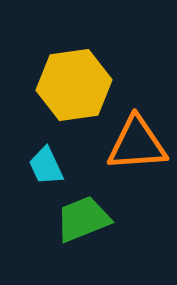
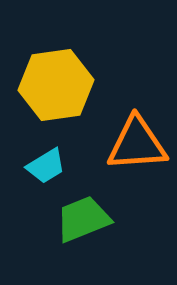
yellow hexagon: moved 18 px left
cyan trapezoid: rotated 96 degrees counterclockwise
